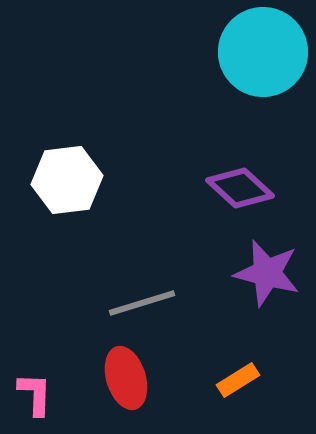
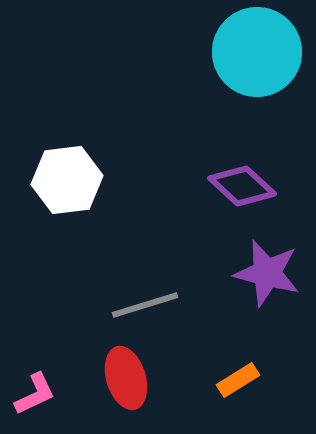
cyan circle: moved 6 px left
purple diamond: moved 2 px right, 2 px up
gray line: moved 3 px right, 2 px down
pink L-shape: rotated 63 degrees clockwise
